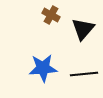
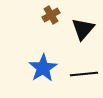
brown cross: rotated 30 degrees clockwise
blue star: rotated 28 degrees counterclockwise
